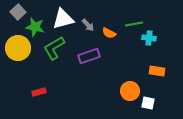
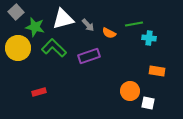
gray square: moved 2 px left
green L-shape: rotated 75 degrees clockwise
